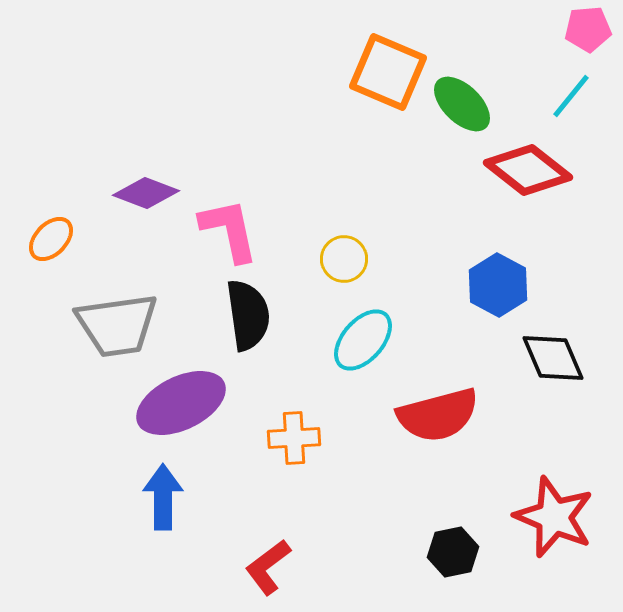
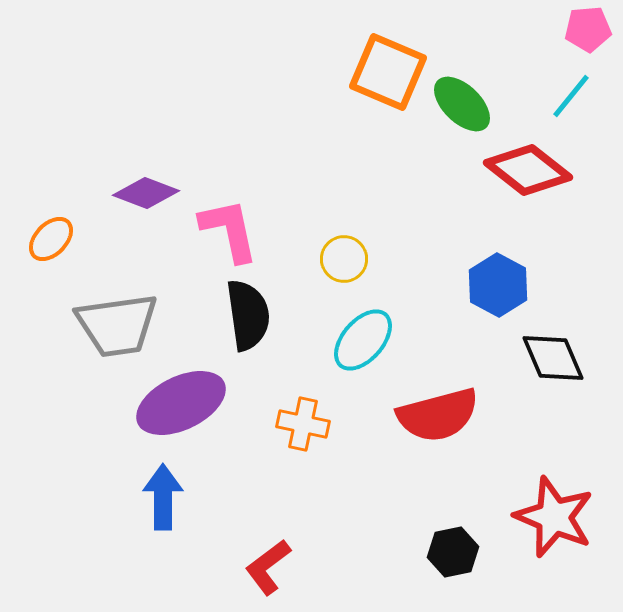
orange cross: moved 9 px right, 14 px up; rotated 15 degrees clockwise
